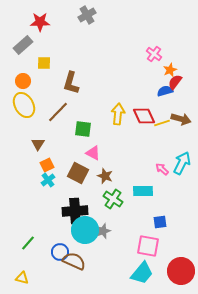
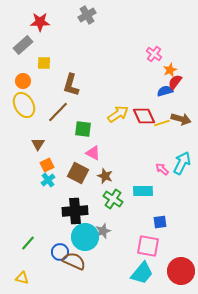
brown L-shape: moved 2 px down
yellow arrow: rotated 50 degrees clockwise
cyan circle: moved 7 px down
